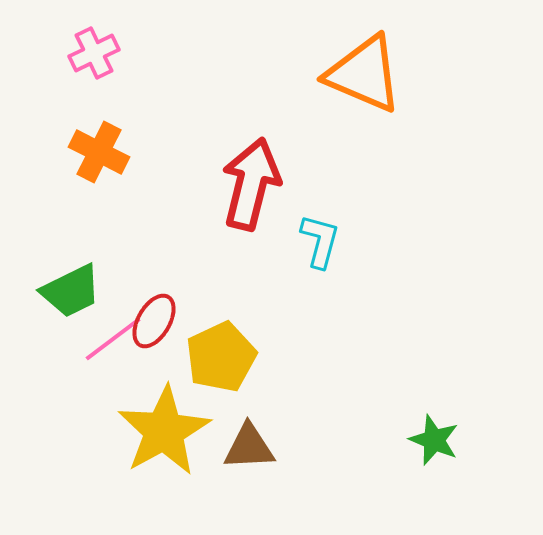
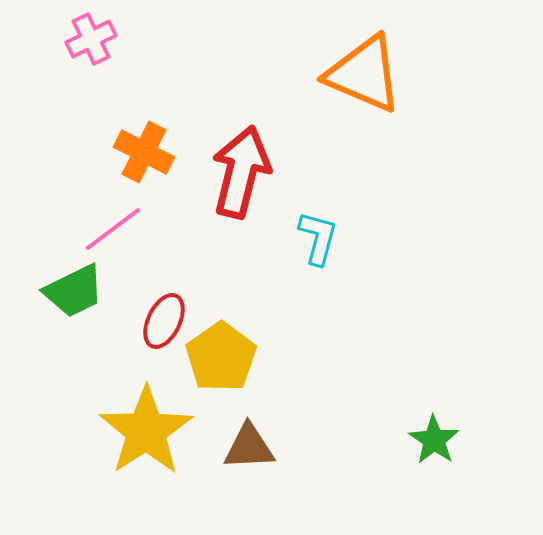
pink cross: moved 3 px left, 14 px up
orange cross: moved 45 px right
red arrow: moved 10 px left, 12 px up
cyan L-shape: moved 2 px left, 3 px up
green trapezoid: moved 3 px right
red ellipse: moved 10 px right; rotated 4 degrees counterclockwise
pink line: moved 110 px up
yellow pentagon: rotated 10 degrees counterclockwise
yellow star: moved 18 px left; rotated 4 degrees counterclockwise
green star: rotated 12 degrees clockwise
